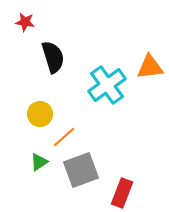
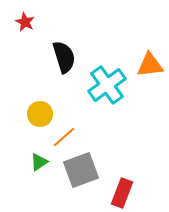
red star: rotated 18 degrees clockwise
black semicircle: moved 11 px right
orange triangle: moved 2 px up
